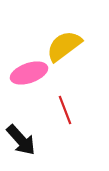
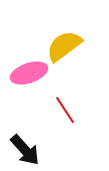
red line: rotated 12 degrees counterclockwise
black arrow: moved 4 px right, 10 px down
